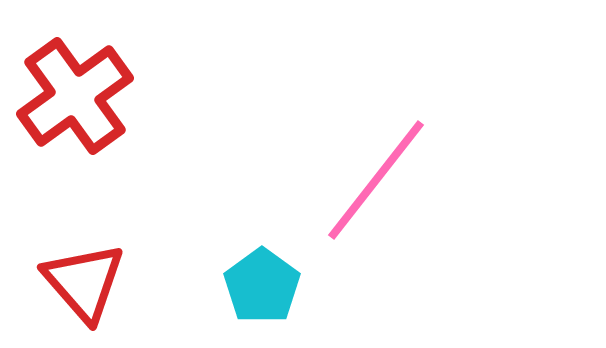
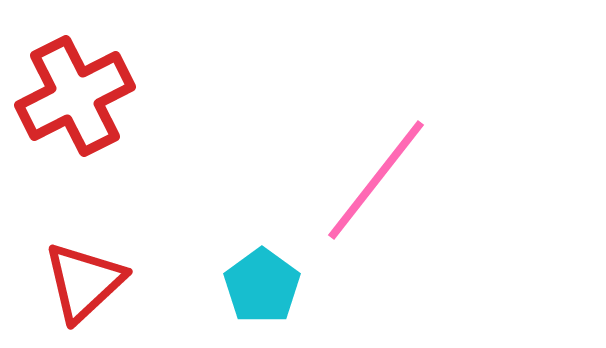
red cross: rotated 9 degrees clockwise
red triangle: rotated 28 degrees clockwise
